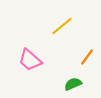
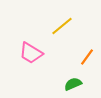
pink trapezoid: moved 1 px right, 7 px up; rotated 10 degrees counterclockwise
